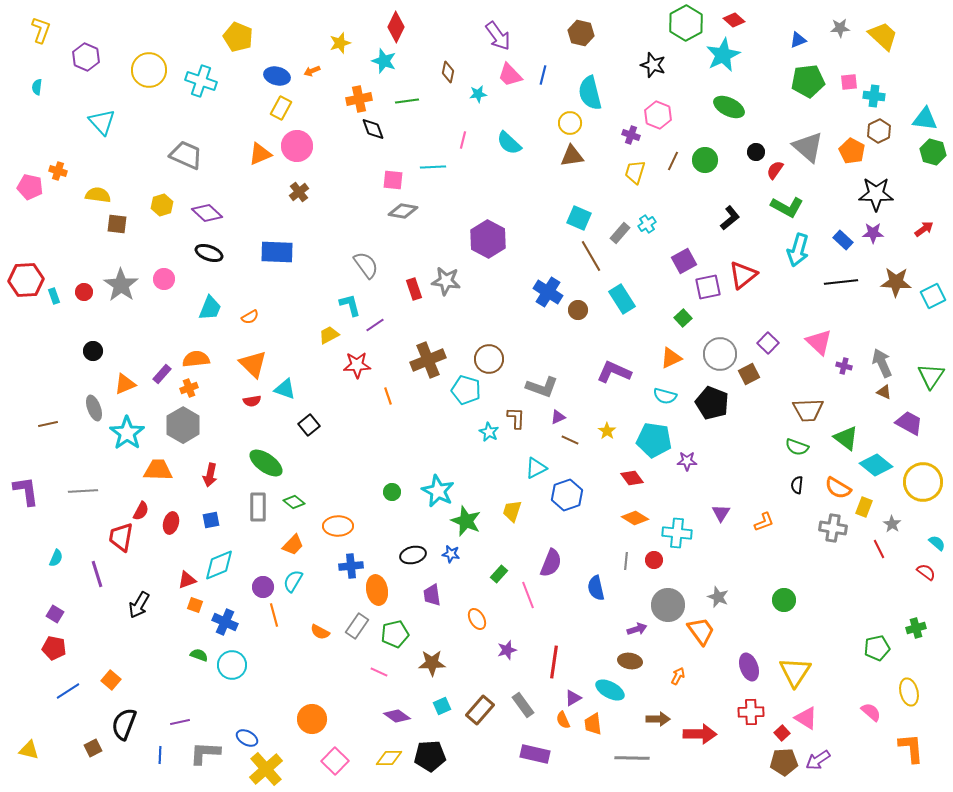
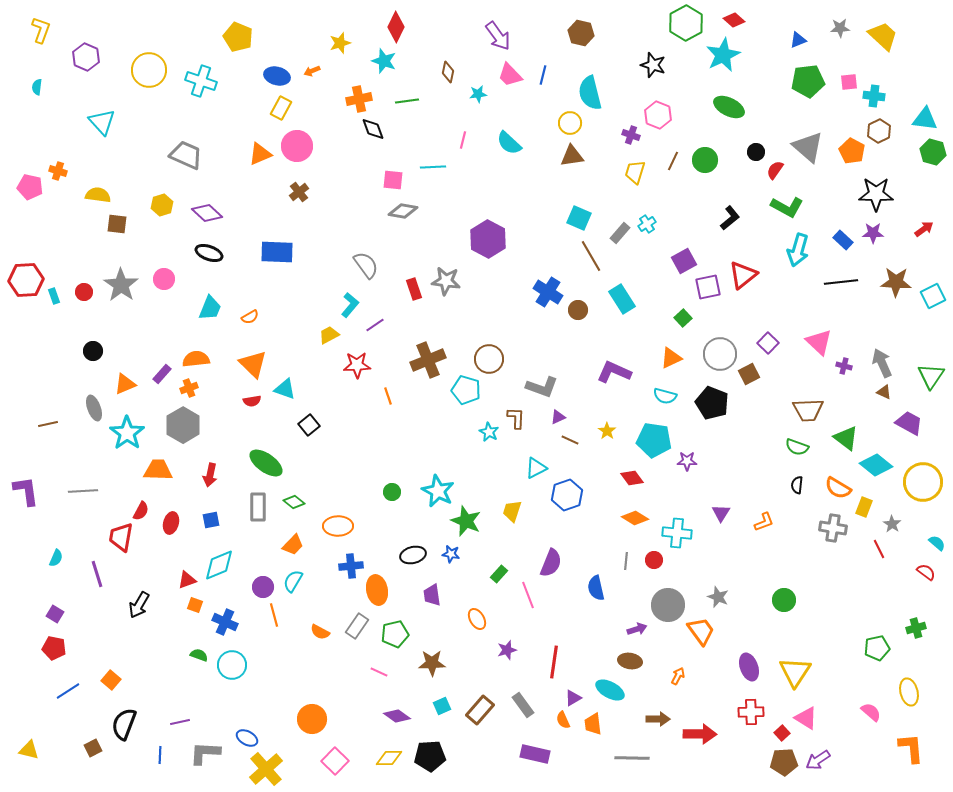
cyan L-shape at (350, 305): rotated 55 degrees clockwise
